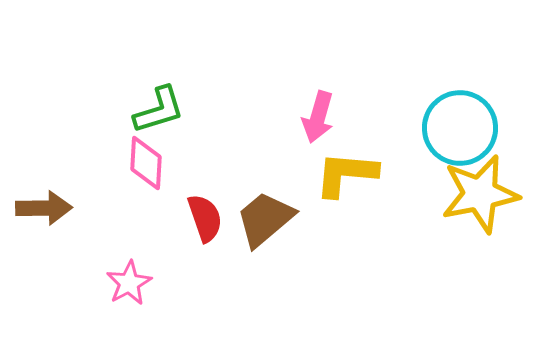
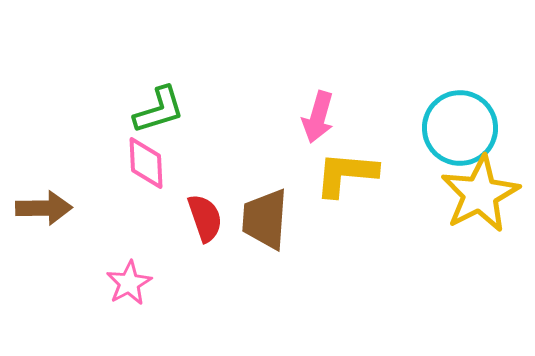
pink diamond: rotated 6 degrees counterclockwise
yellow star: rotated 16 degrees counterclockwise
brown trapezoid: rotated 46 degrees counterclockwise
